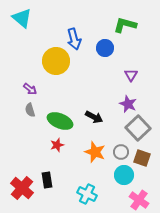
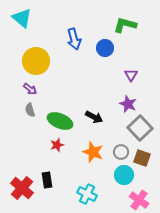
yellow circle: moved 20 px left
gray square: moved 2 px right
orange star: moved 2 px left
